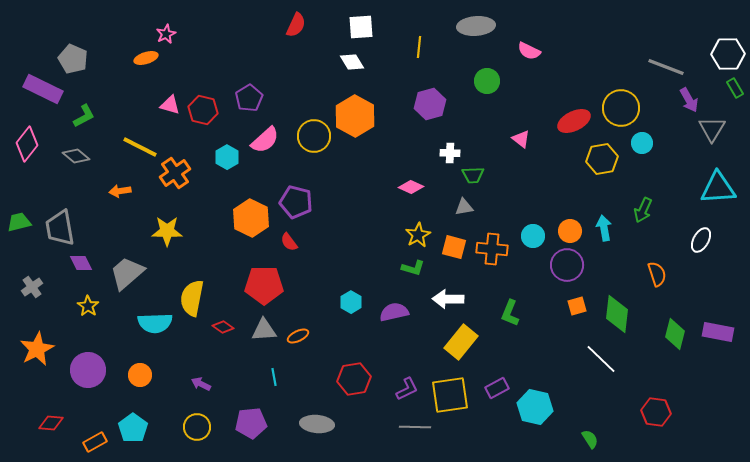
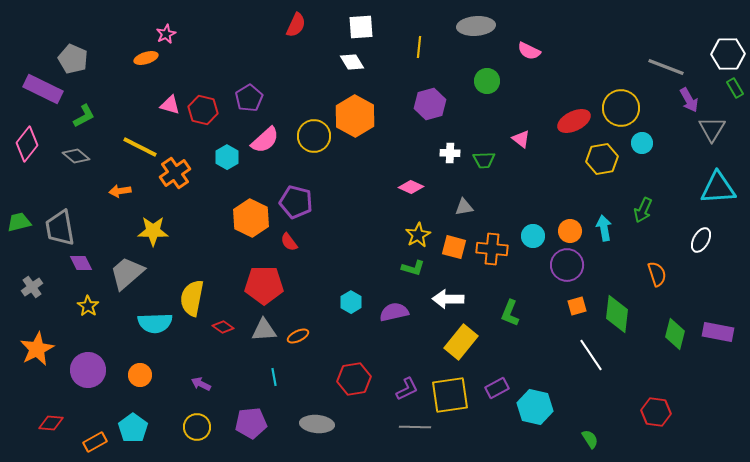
green trapezoid at (473, 175): moved 11 px right, 15 px up
yellow star at (167, 231): moved 14 px left
white line at (601, 359): moved 10 px left, 4 px up; rotated 12 degrees clockwise
